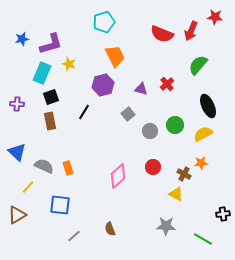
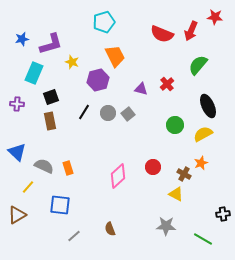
yellow star: moved 3 px right, 2 px up
cyan rectangle: moved 8 px left
purple hexagon: moved 5 px left, 5 px up
gray circle: moved 42 px left, 18 px up
orange star: rotated 16 degrees counterclockwise
